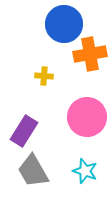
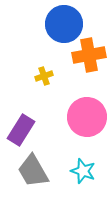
orange cross: moved 1 px left, 1 px down
yellow cross: rotated 24 degrees counterclockwise
purple rectangle: moved 3 px left, 1 px up
cyan star: moved 2 px left
